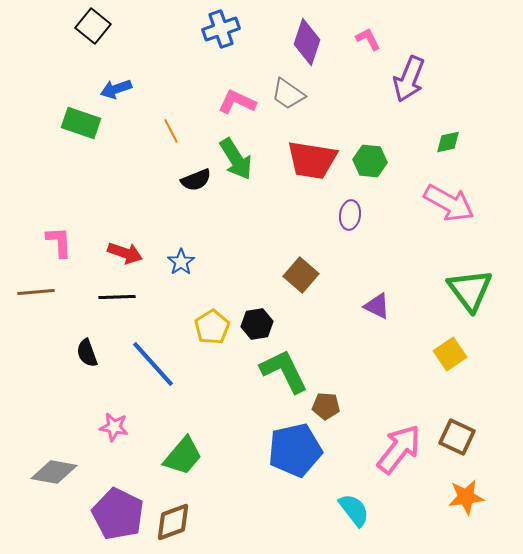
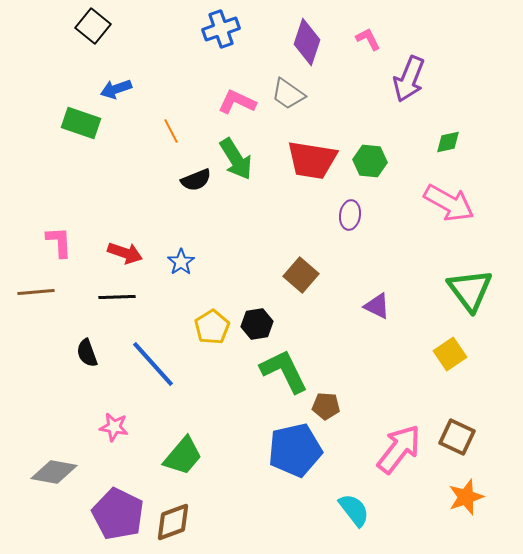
orange star at (466, 497): rotated 12 degrees counterclockwise
